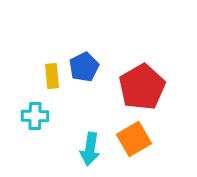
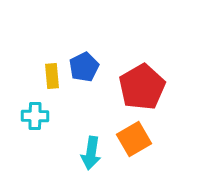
cyan arrow: moved 1 px right, 4 px down
